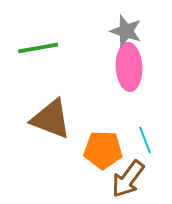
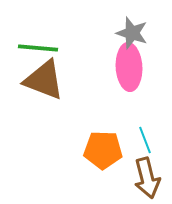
gray star: moved 6 px right, 2 px down
green line: rotated 15 degrees clockwise
brown triangle: moved 7 px left, 39 px up
brown arrow: moved 19 px right, 1 px up; rotated 51 degrees counterclockwise
